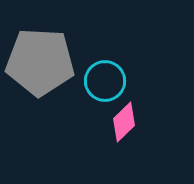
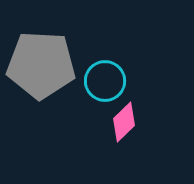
gray pentagon: moved 1 px right, 3 px down
